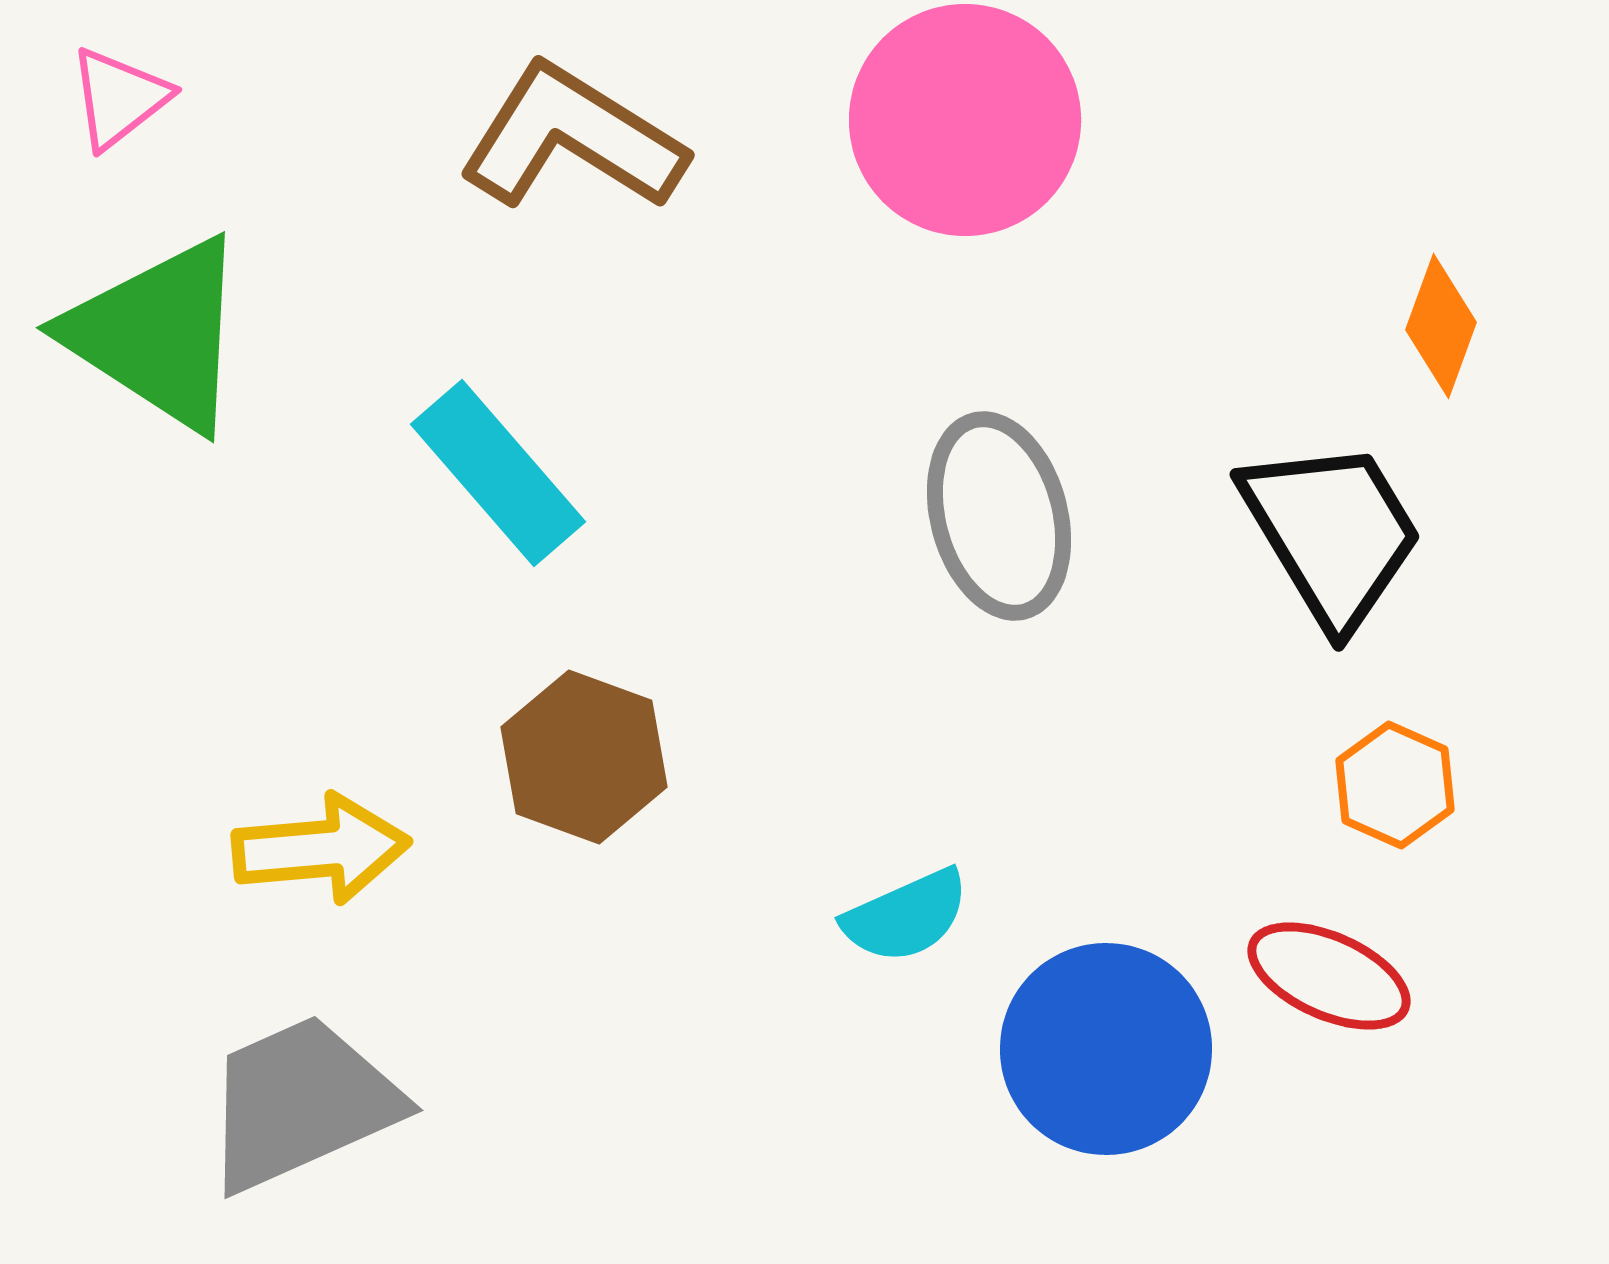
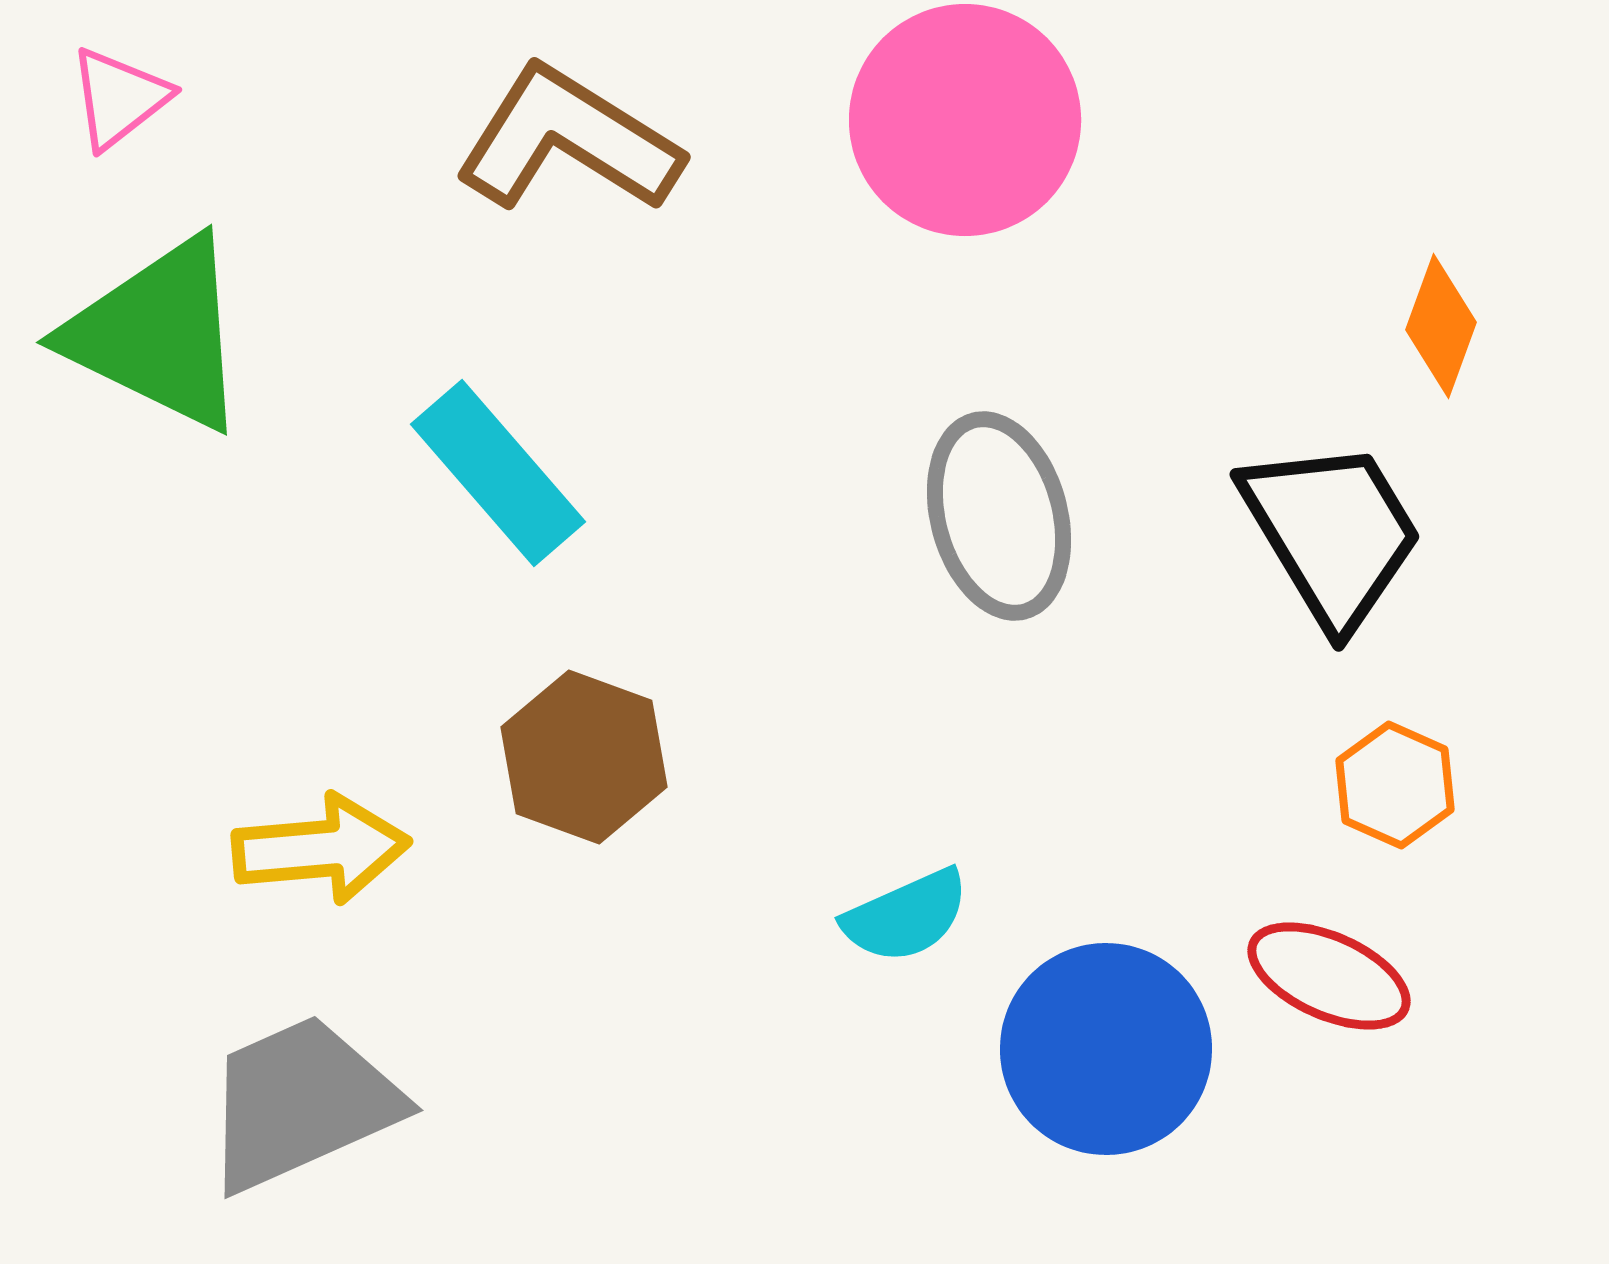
brown L-shape: moved 4 px left, 2 px down
green triangle: rotated 7 degrees counterclockwise
